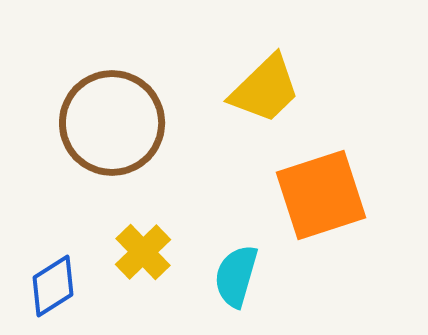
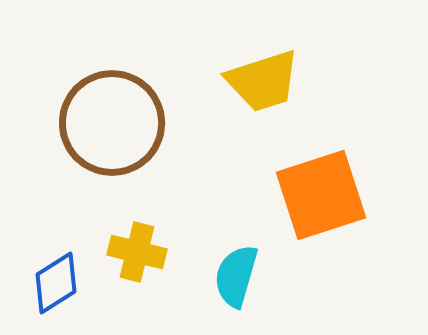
yellow trapezoid: moved 2 px left, 8 px up; rotated 26 degrees clockwise
yellow cross: moved 6 px left; rotated 32 degrees counterclockwise
blue diamond: moved 3 px right, 3 px up
